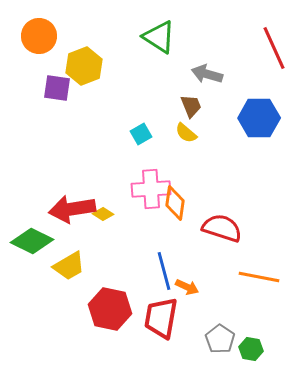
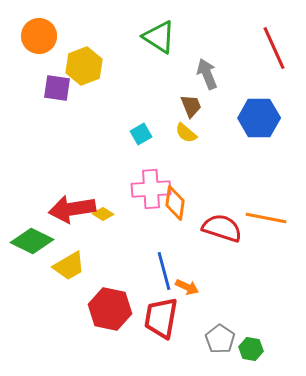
gray arrow: rotated 52 degrees clockwise
orange line: moved 7 px right, 59 px up
